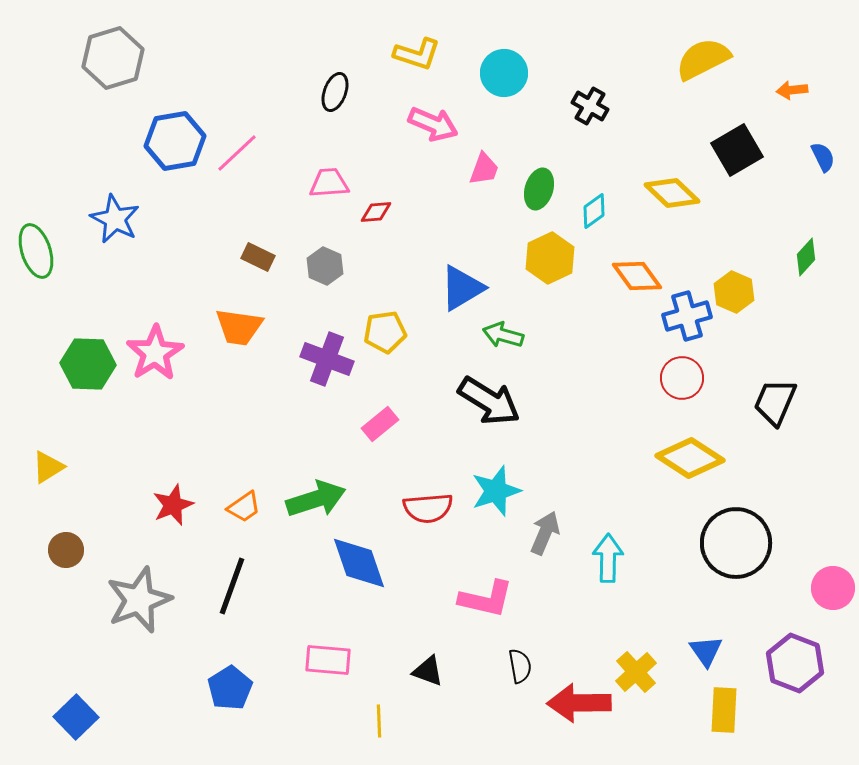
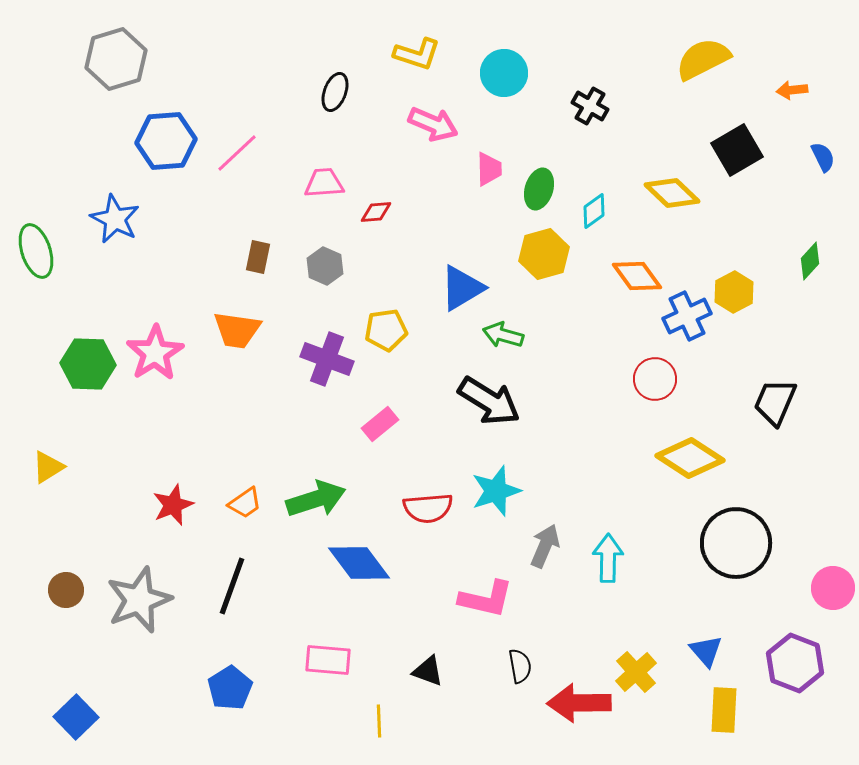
gray hexagon at (113, 58): moved 3 px right, 1 px down
blue hexagon at (175, 141): moved 9 px left; rotated 6 degrees clockwise
pink trapezoid at (484, 169): moved 5 px right; rotated 21 degrees counterclockwise
pink trapezoid at (329, 183): moved 5 px left
brown rectangle at (258, 257): rotated 76 degrees clockwise
green diamond at (806, 257): moved 4 px right, 4 px down
yellow hexagon at (550, 258): moved 6 px left, 4 px up; rotated 9 degrees clockwise
yellow hexagon at (734, 292): rotated 9 degrees clockwise
blue cross at (687, 316): rotated 9 degrees counterclockwise
orange trapezoid at (239, 327): moved 2 px left, 3 px down
yellow pentagon at (385, 332): moved 1 px right, 2 px up
red circle at (682, 378): moved 27 px left, 1 px down
orange trapezoid at (244, 507): moved 1 px right, 4 px up
gray arrow at (545, 533): moved 13 px down
brown circle at (66, 550): moved 40 px down
blue diamond at (359, 563): rotated 18 degrees counterclockwise
blue triangle at (706, 651): rotated 6 degrees counterclockwise
